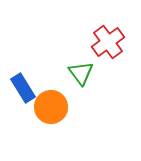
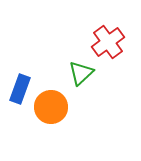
green triangle: rotated 24 degrees clockwise
blue rectangle: moved 3 px left, 1 px down; rotated 52 degrees clockwise
